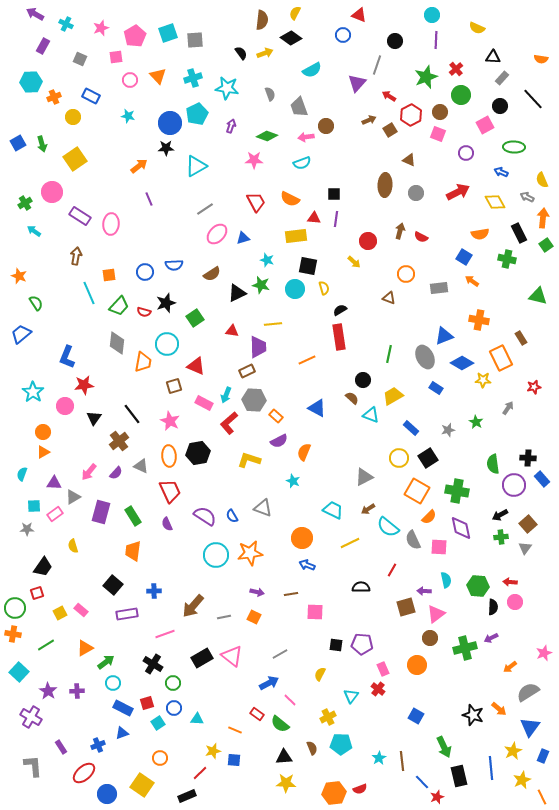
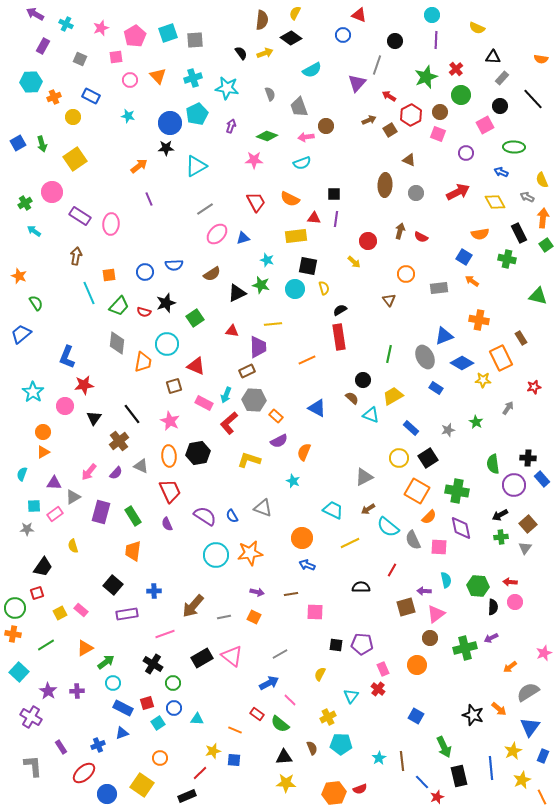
brown triangle at (389, 298): moved 2 px down; rotated 32 degrees clockwise
